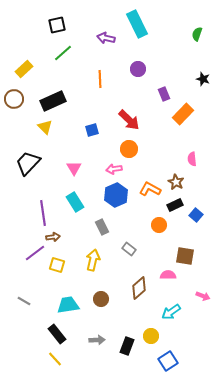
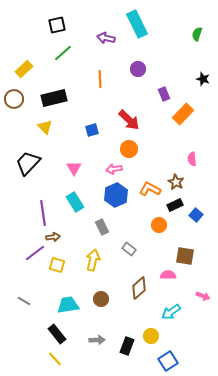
black rectangle at (53, 101): moved 1 px right, 3 px up; rotated 10 degrees clockwise
